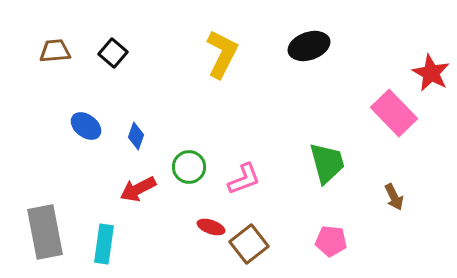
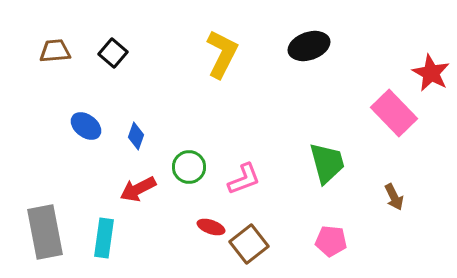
cyan rectangle: moved 6 px up
